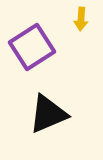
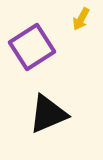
yellow arrow: rotated 25 degrees clockwise
